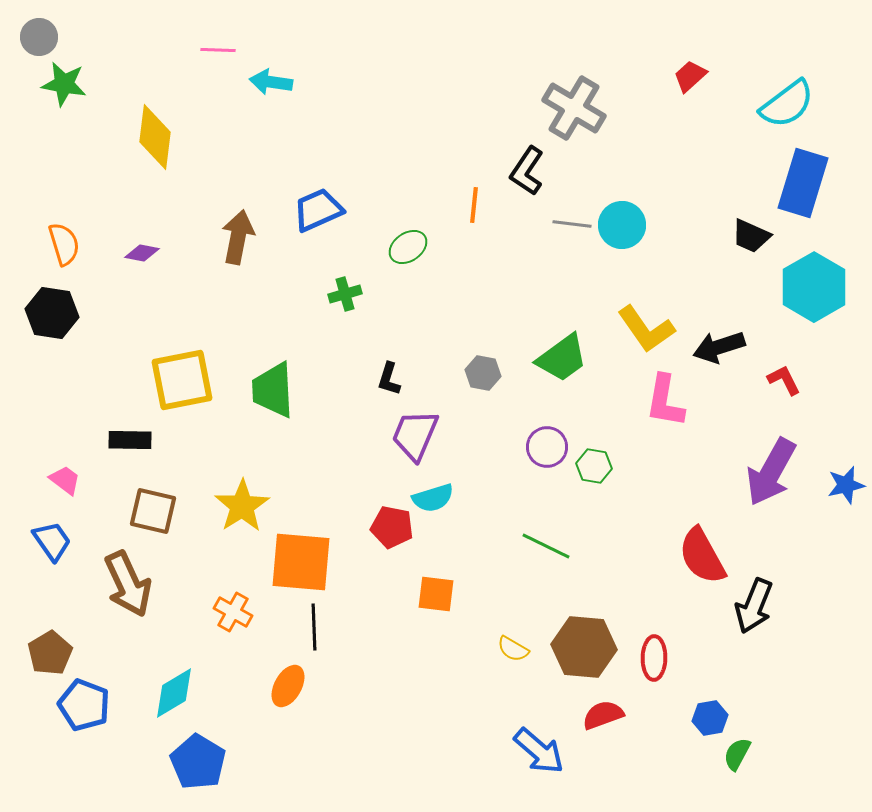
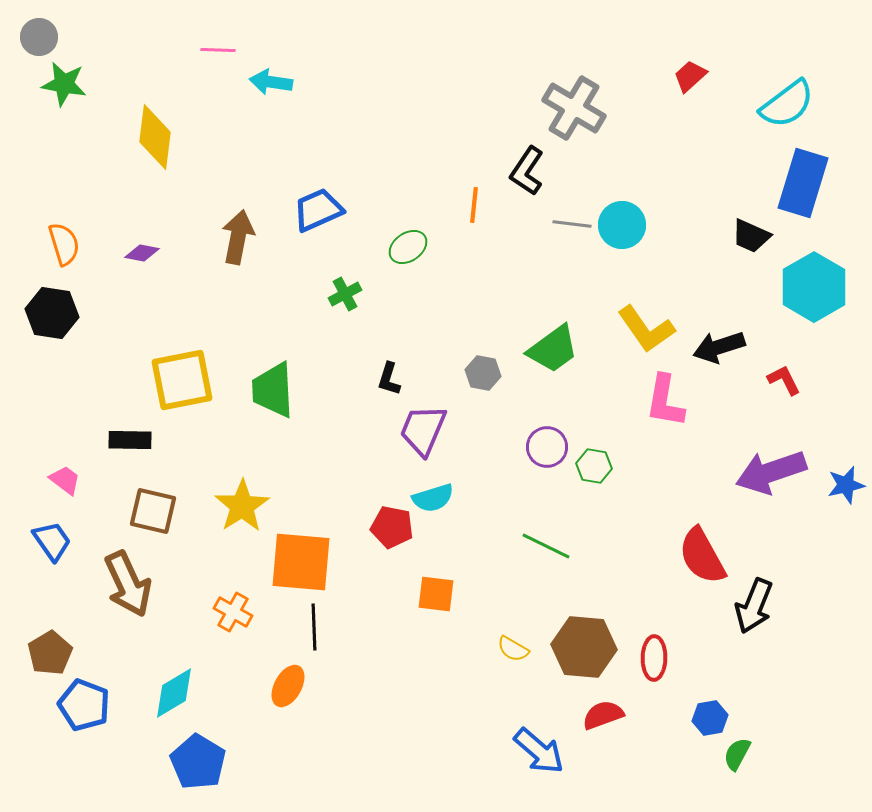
green cross at (345, 294): rotated 12 degrees counterclockwise
green trapezoid at (562, 358): moved 9 px left, 9 px up
purple trapezoid at (415, 435): moved 8 px right, 5 px up
purple arrow at (771, 472): rotated 42 degrees clockwise
